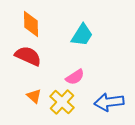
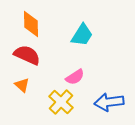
red semicircle: moved 1 px left, 1 px up
orange triangle: moved 12 px left, 11 px up
yellow cross: moved 1 px left
